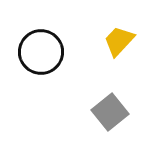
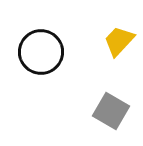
gray square: moved 1 px right, 1 px up; rotated 21 degrees counterclockwise
